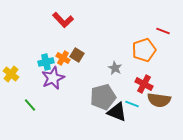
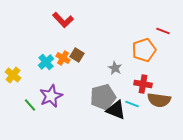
cyan cross: rotated 28 degrees counterclockwise
yellow cross: moved 2 px right, 1 px down
purple star: moved 2 px left, 18 px down
red cross: moved 1 px left; rotated 18 degrees counterclockwise
black triangle: moved 1 px left, 2 px up
